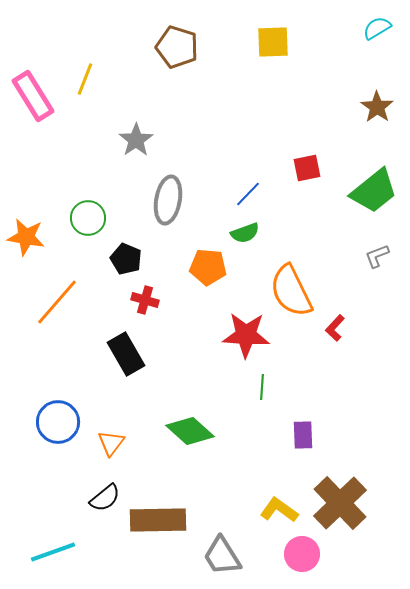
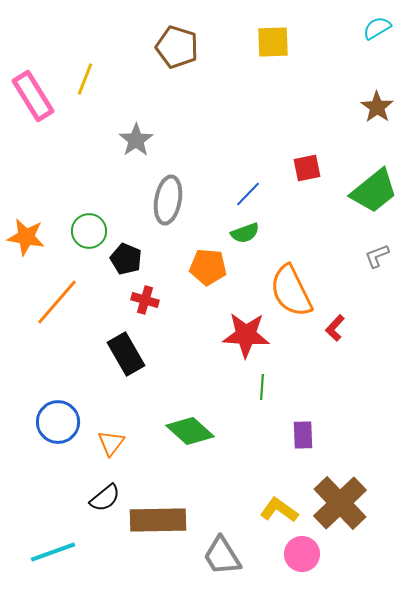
green circle: moved 1 px right, 13 px down
